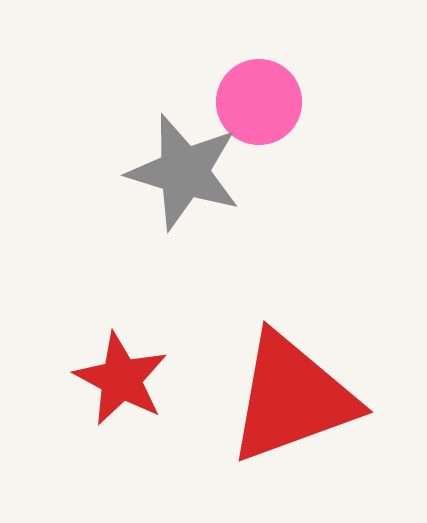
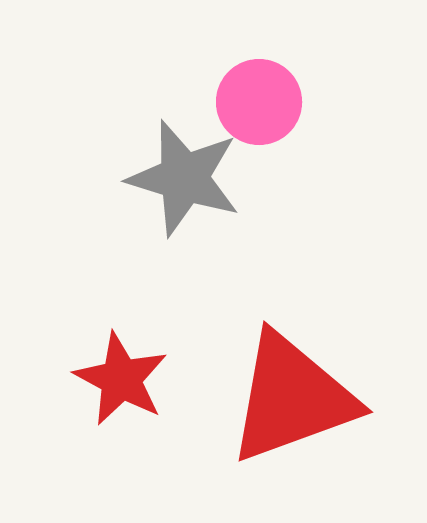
gray star: moved 6 px down
